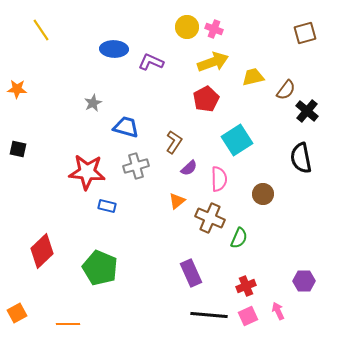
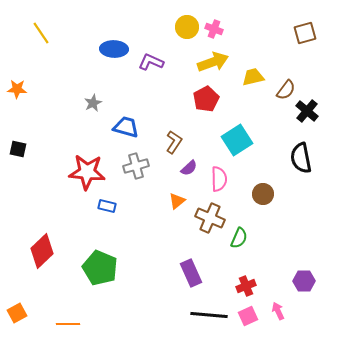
yellow line: moved 3 px down
